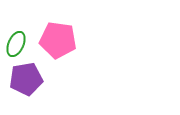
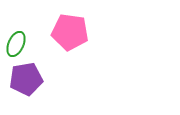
pink pentagon: moved 12 px right, 8 px up
